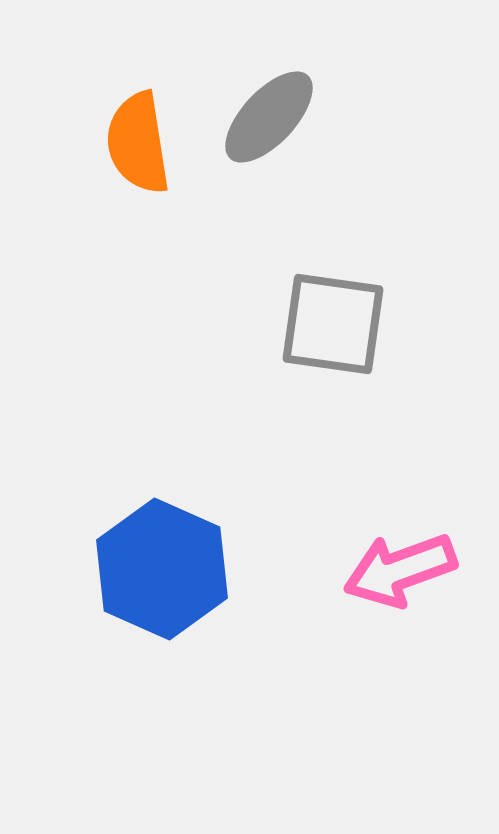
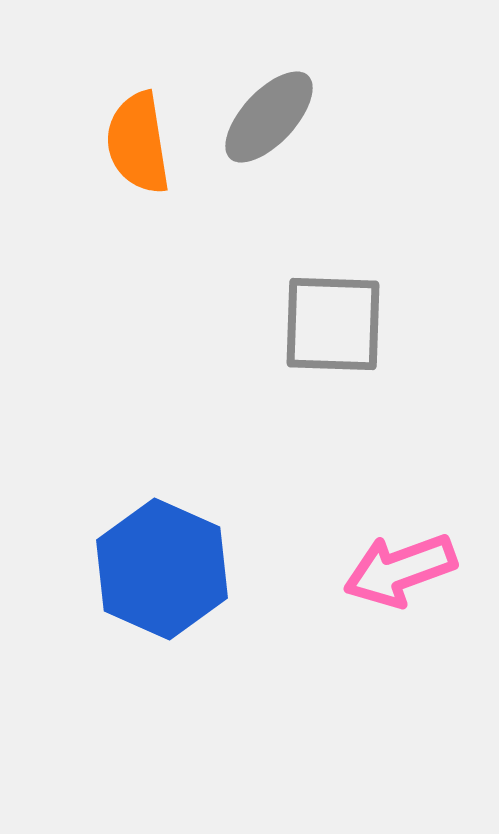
gray square: rotated 6 degrees counterclockwise
